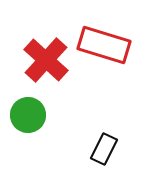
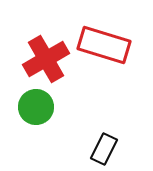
red cross: moved 1 px up; rotated 18 degrees clockwise
green circle: moved 8 px right, 8 px up
